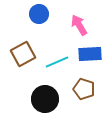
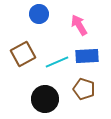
blue rectangle: moved 3 px left, 2 px down
